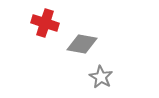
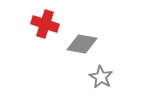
red cross: moved 1 px down
